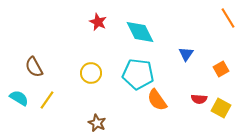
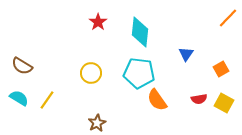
orange line: rotated 75 degrees clockwise
red star: rotated 12 degrees clockwise
cyan diamond: rotated 32 degrees clockwise
brown semicircle: moved 12 px left, 1 px up; rotated 30 degrees counterclockwise
cyan pentagon: moved 1 px right, 1 px up
red semicircle: rotated 14 degrees counterclockwise
yellow square: moved 3 px right, 5 px up
brown star: rotated 18 degrees clockwise
